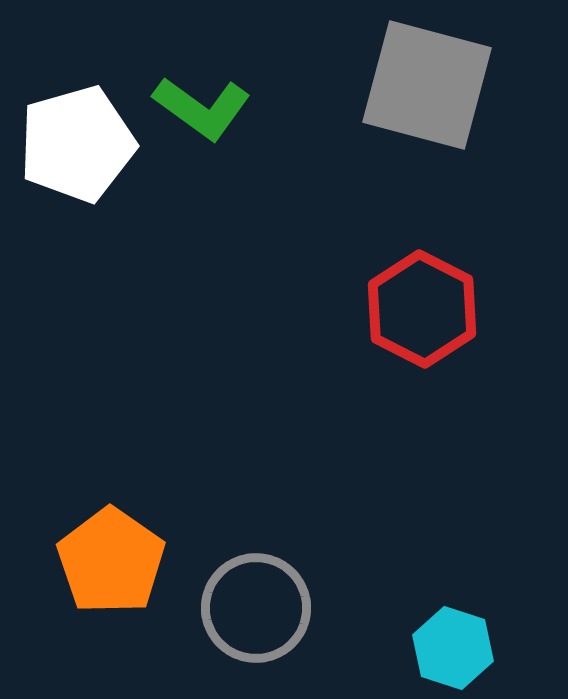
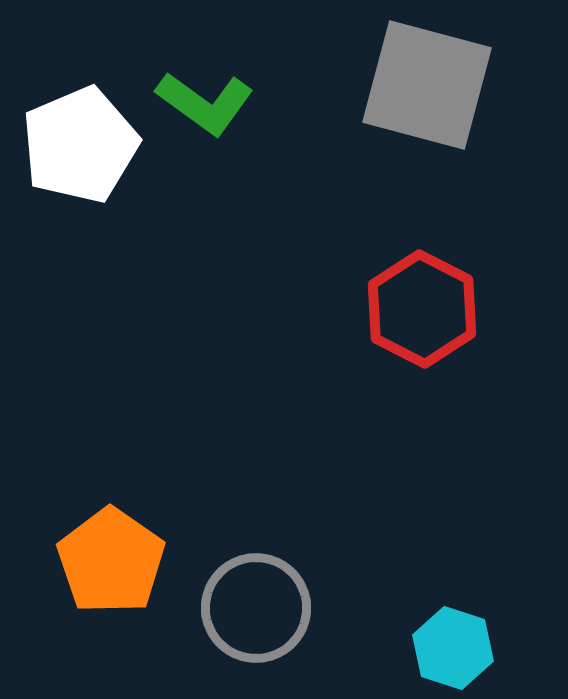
green L-shape: moved 3 px right, 5 px up
white pentagon: moved 3 px right, 1 px down; rotated 7 degrees counterclockwise
